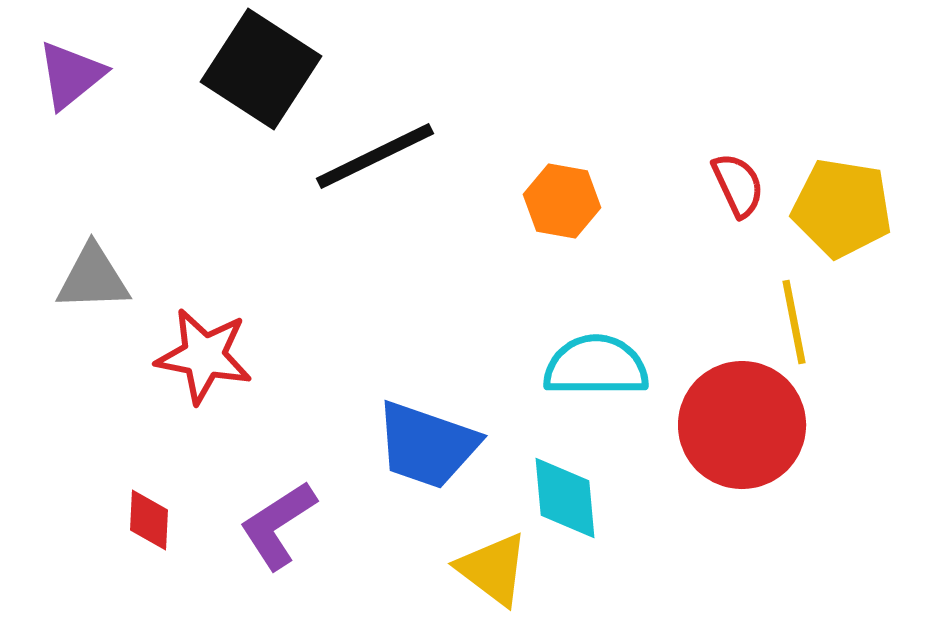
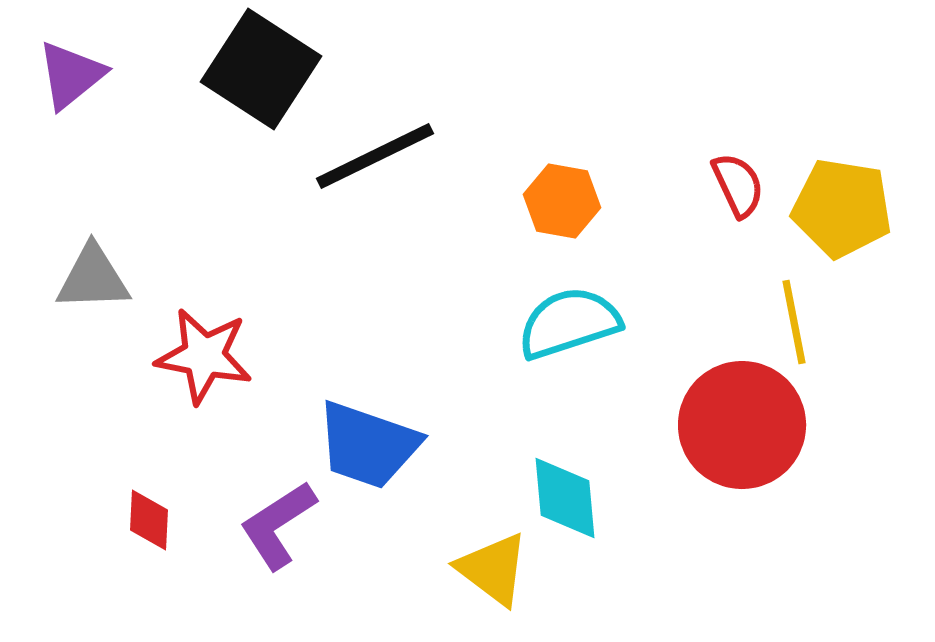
cyan semicircle: moved 27 px left, 43 px up; rotated 18 degrees counterclockwise
blue trapezoid: moved 59 px left
